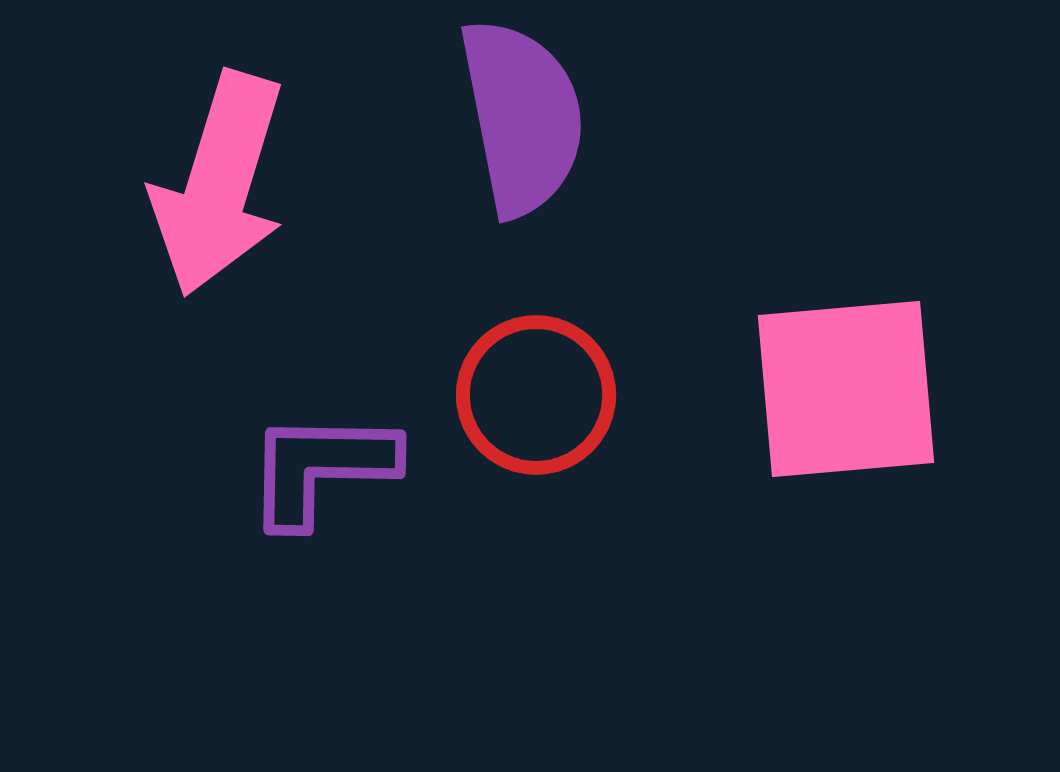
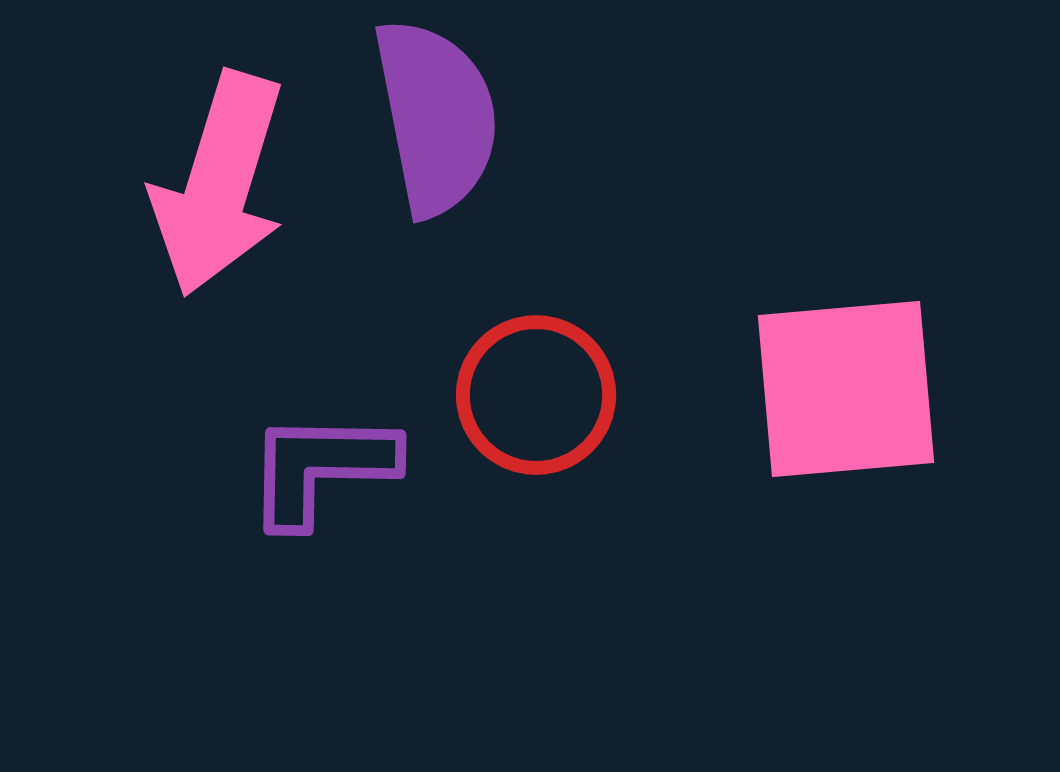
purple semicircle: moved 86 px left
